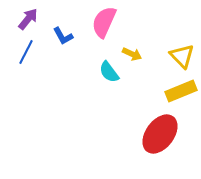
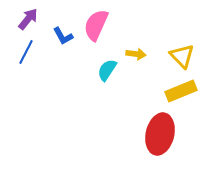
pink semicircle: moved 8 px left, 3 px down
yellow arrow: moved 4 px right; rotated 18 degrees counterclockwise
cyan semicircle: moved 2 px left, 2 px up; rotated 70 degrees clockwise
red ellipse: rotated 24 degrees counterclockwise
